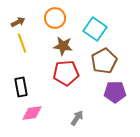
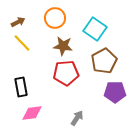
yellow line: rotated 24 degrees counterclockwise
